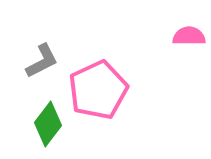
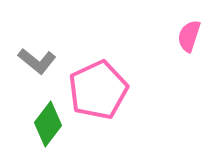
pink semicircle: rotated 72 degrees counterclockwise
gray L-shape: moved 5 px left; rotated 66 degrees clockwise
